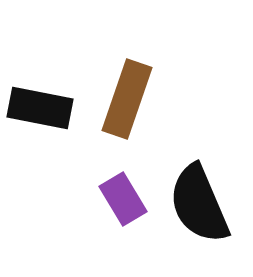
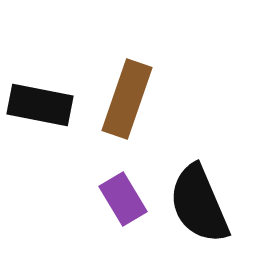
black rectangle: moved 3 px up
